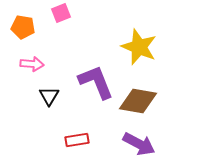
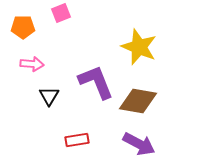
orange pentagon: rotated 10 degrees counterclockwise
